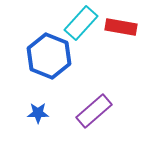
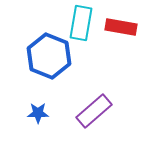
cyan rectangle: rotated 32 degrees counterclockwise
